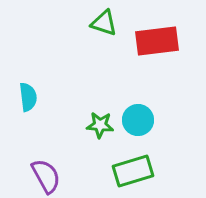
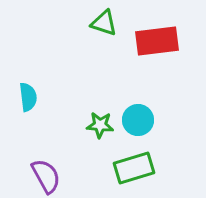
green rectangle: moved 1 px right, 3 px up
